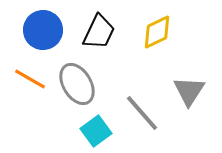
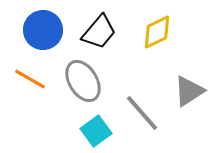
black trapezoid: rotated 15 degrees clockwise
gray ellipse: moved 6 px right, 3 px up
gray triangle: rotated 24 degrees clockwise
